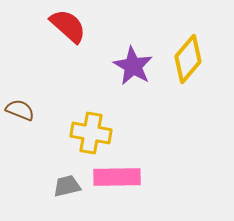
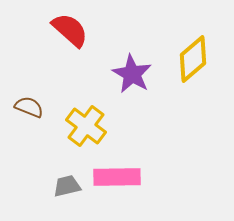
red semicircle: moved 2 px right, 4 px down
yellow diamond: moved 5 px right; rotated 9 degrees clockwise
purple star: moved 1 px left, 8 px down
brown semicircle: moved 9 px right, 3 px up
yellow cross: moved 5 px left, 7 px up; rotated 27 degrees clockwise
